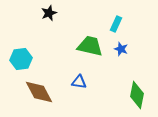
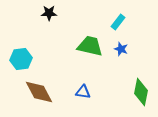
black star: rotated 21 degrees clockwise
cyan rectangle: moved 2 px right, 2 px up; rotated 14 degrees clockwise
blue triangle: moved 4 px right, 10 px down
green diamond: moved 4 px right, 3 px up
